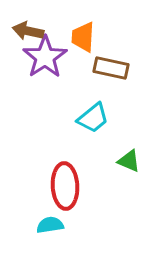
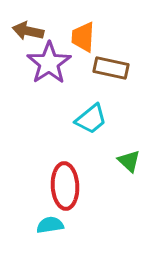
purple star: moved 4 px right, 6 px down
cyan trapezoid: moved 2 px left, 1 px down
green triangle: rotated 20 degrees clockwise
